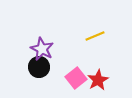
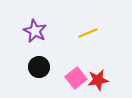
yellow line: moved 7 px left, 3 px up
purple star: moved 7 px left, 18 px up
red star: rotated 20 degrees clockwise
